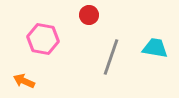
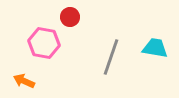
red circle: moved 19 px left, 2 px down
pink hexagon: moved 1 px right, 4 px down
